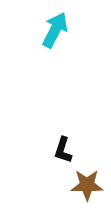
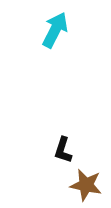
brown star: moved 1 px left; rotated 12 degrees clockwise
